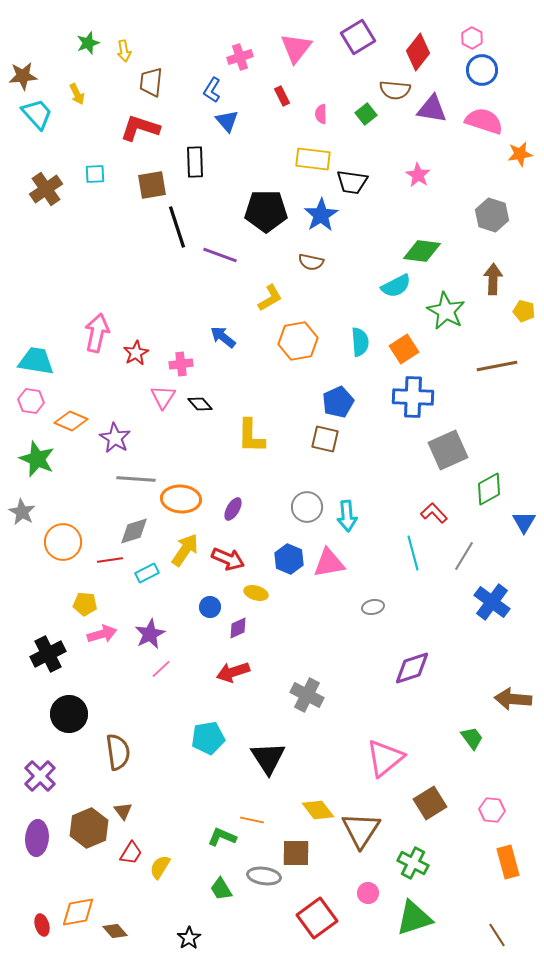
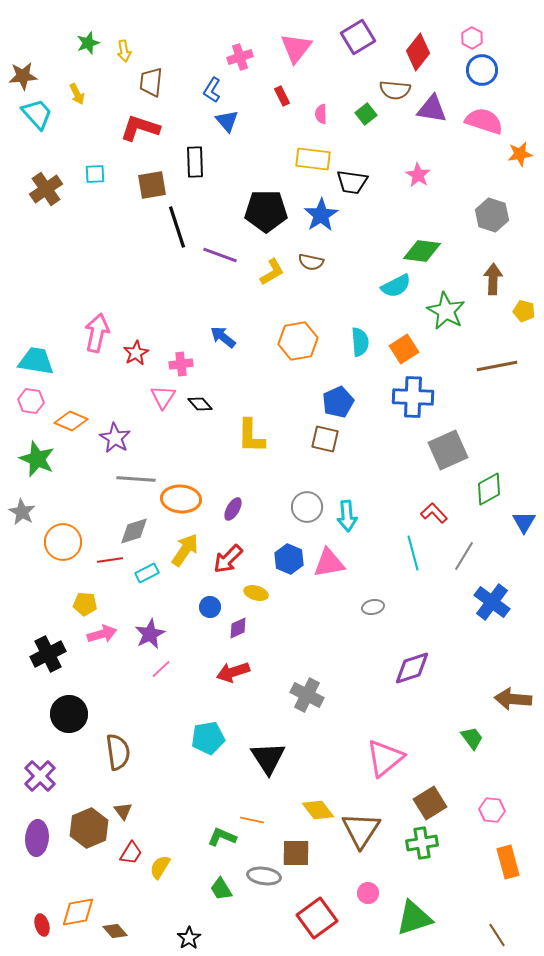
yellow L-shape at (270, 298): moved 2 px right, 26 px up
red arrow at (228, 559): rotated 112 degrees clockwise
green cross at (413, 863): moved 9 px right, 20 px up; rotated 36 degrees counterclockwise
